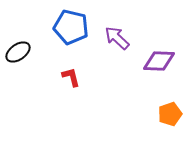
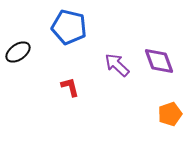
blue pentagon: moved 2 px left
purple arrow: moved 27 px down
purple diamond: rotated 68 degrees clockwise
red L-shape: moved 1 px left, 10 px down
